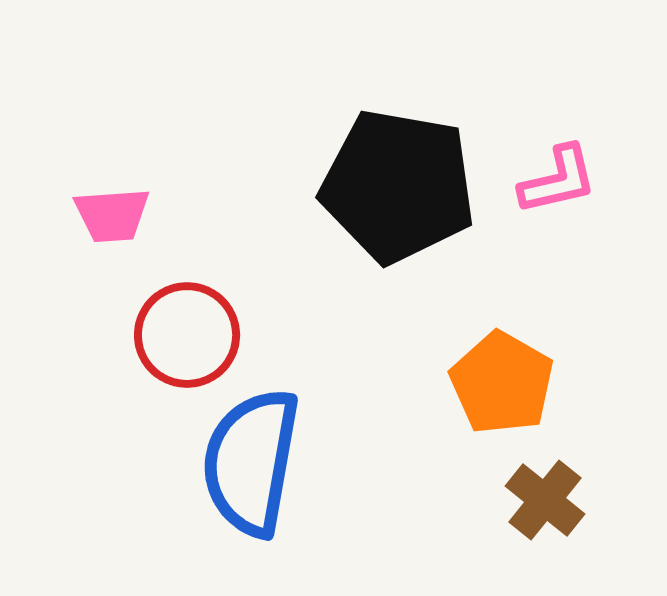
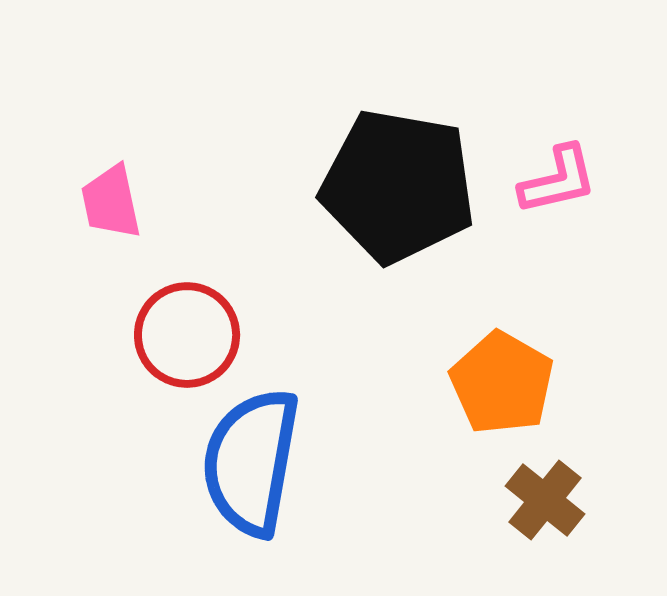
pink trapezoid: moved 1 px left, 13 px up; rotated 82 degrees clockwise
